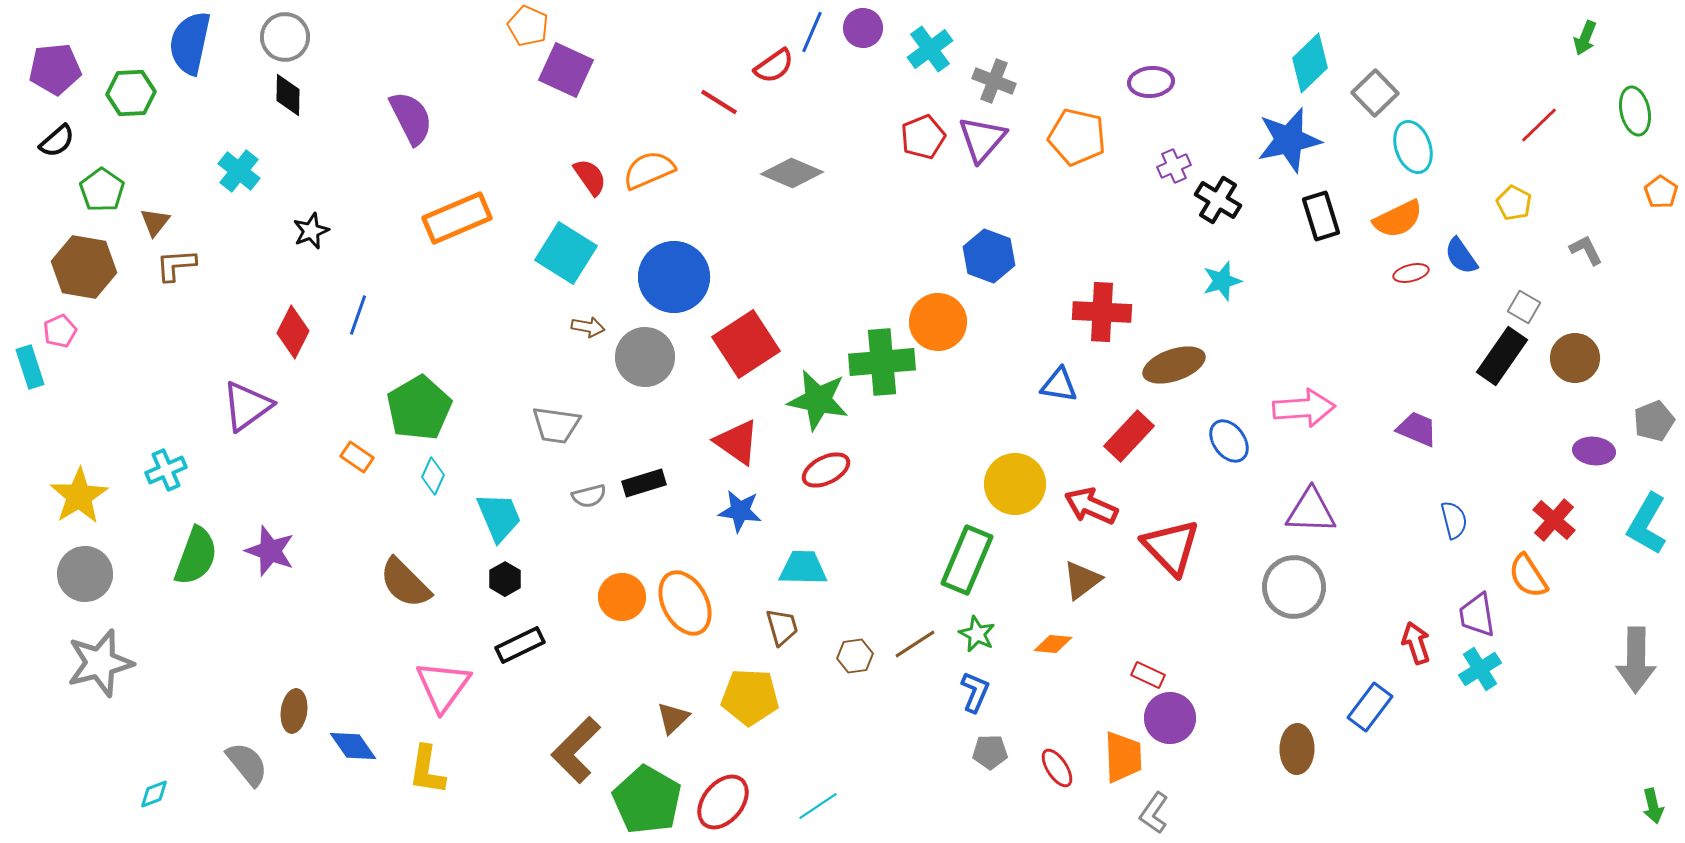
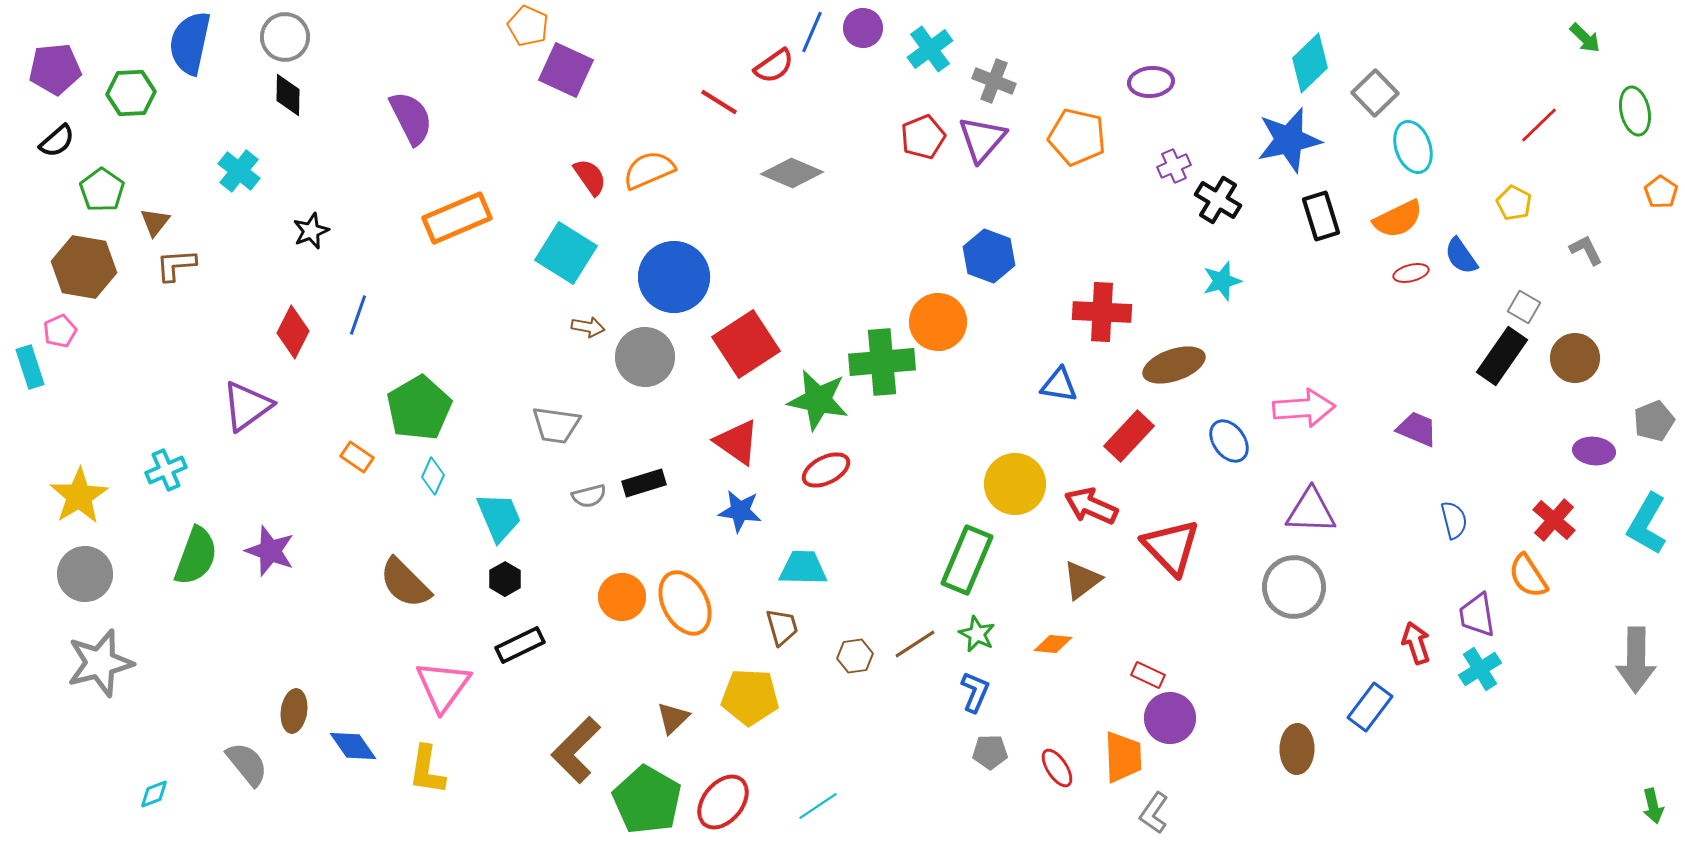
green arrow at (1585, 38): rotated 68 degrees counterclockwise
